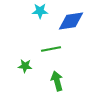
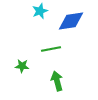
cyan star: rotated 21 degrees counterclockwise
green star: moved 3 px left
